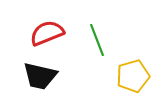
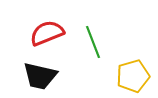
green line: moved 4 px left, 2 px down
